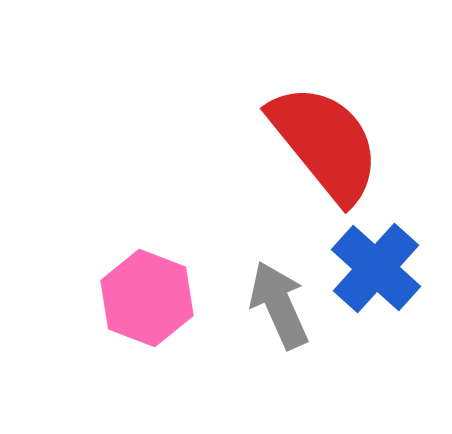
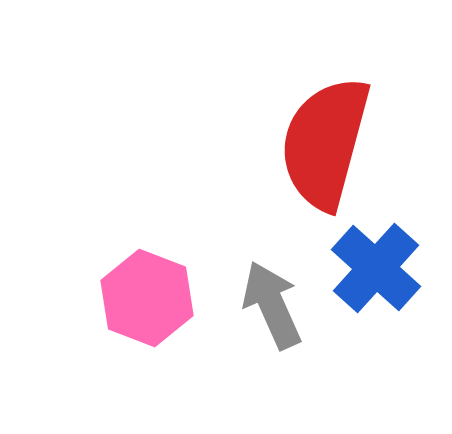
red semicircle: rotated 126 degrees counterclockwise
gray arrow: moved 7 px left
